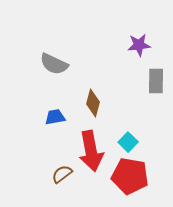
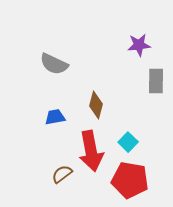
brown diamond: moved 3 px right, 2 px down
red pentagon: moved 4 px down
